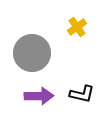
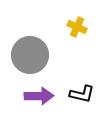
yellow cross: rotated 30 degrees counterclockwise
gray circle: moved 2 px left, 2 px down
